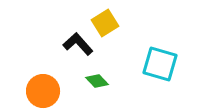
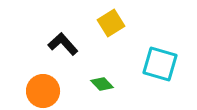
yellow square: moved 6 px right
black L-shape: moved 15 px left
green diamond: moved 5 px right, 3 px down
